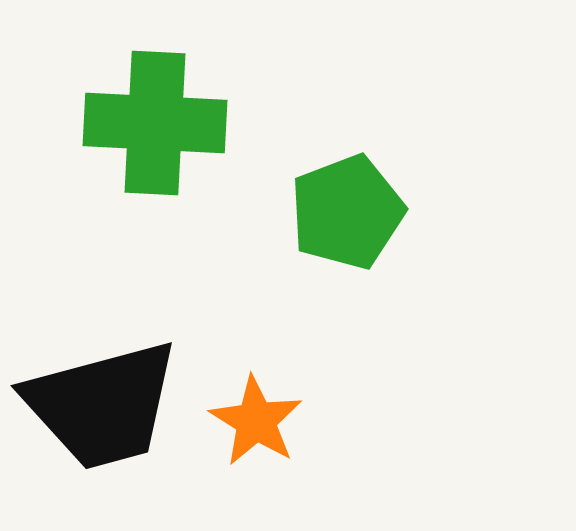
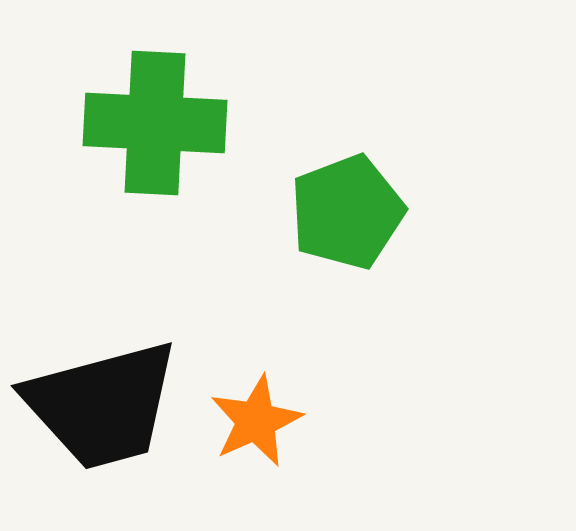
orange star: rotated 16 degrees clockwise
